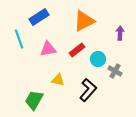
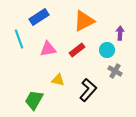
cyan circle: moved 9 px right, 9 px up
